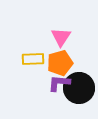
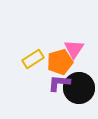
pink triangle: moved 13 px right, 12 px down
yellow rectangle: rotated 30 degrees counterclockwise
orange pentagon: moved 1 px up
